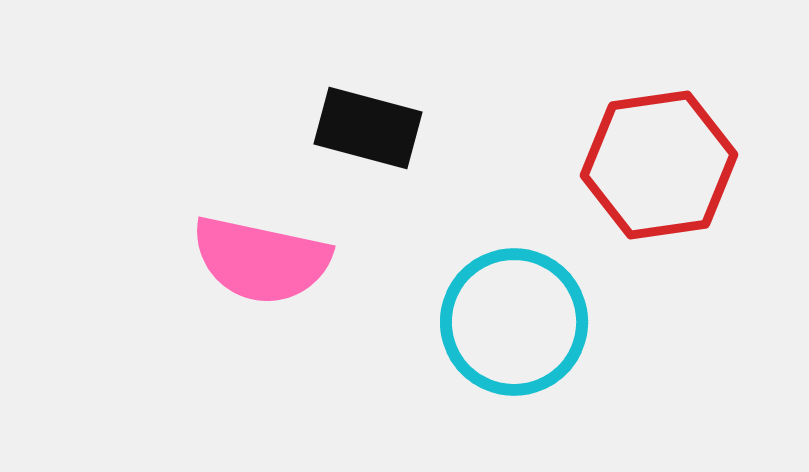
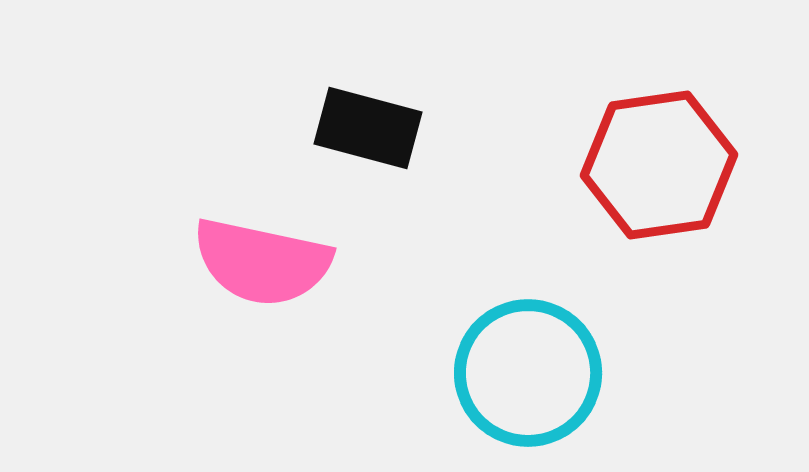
pink semicircle: moved 1 px right, 2 px down
cyan circle: moved 14 px right, 51 px down
